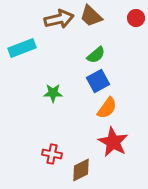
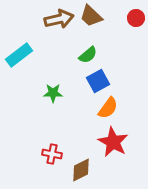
cyan rectangle: moved 3 px left, 7 px down; rotated 16 degrees counterclockwise
green semicircle: moved 8 px left
orange semicircle: moved 1 px right
